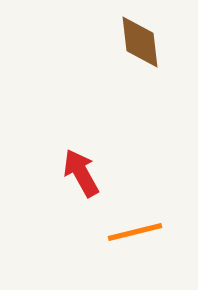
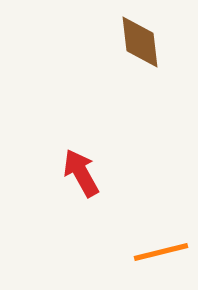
orange line: moved 26 px right, 20 px down
